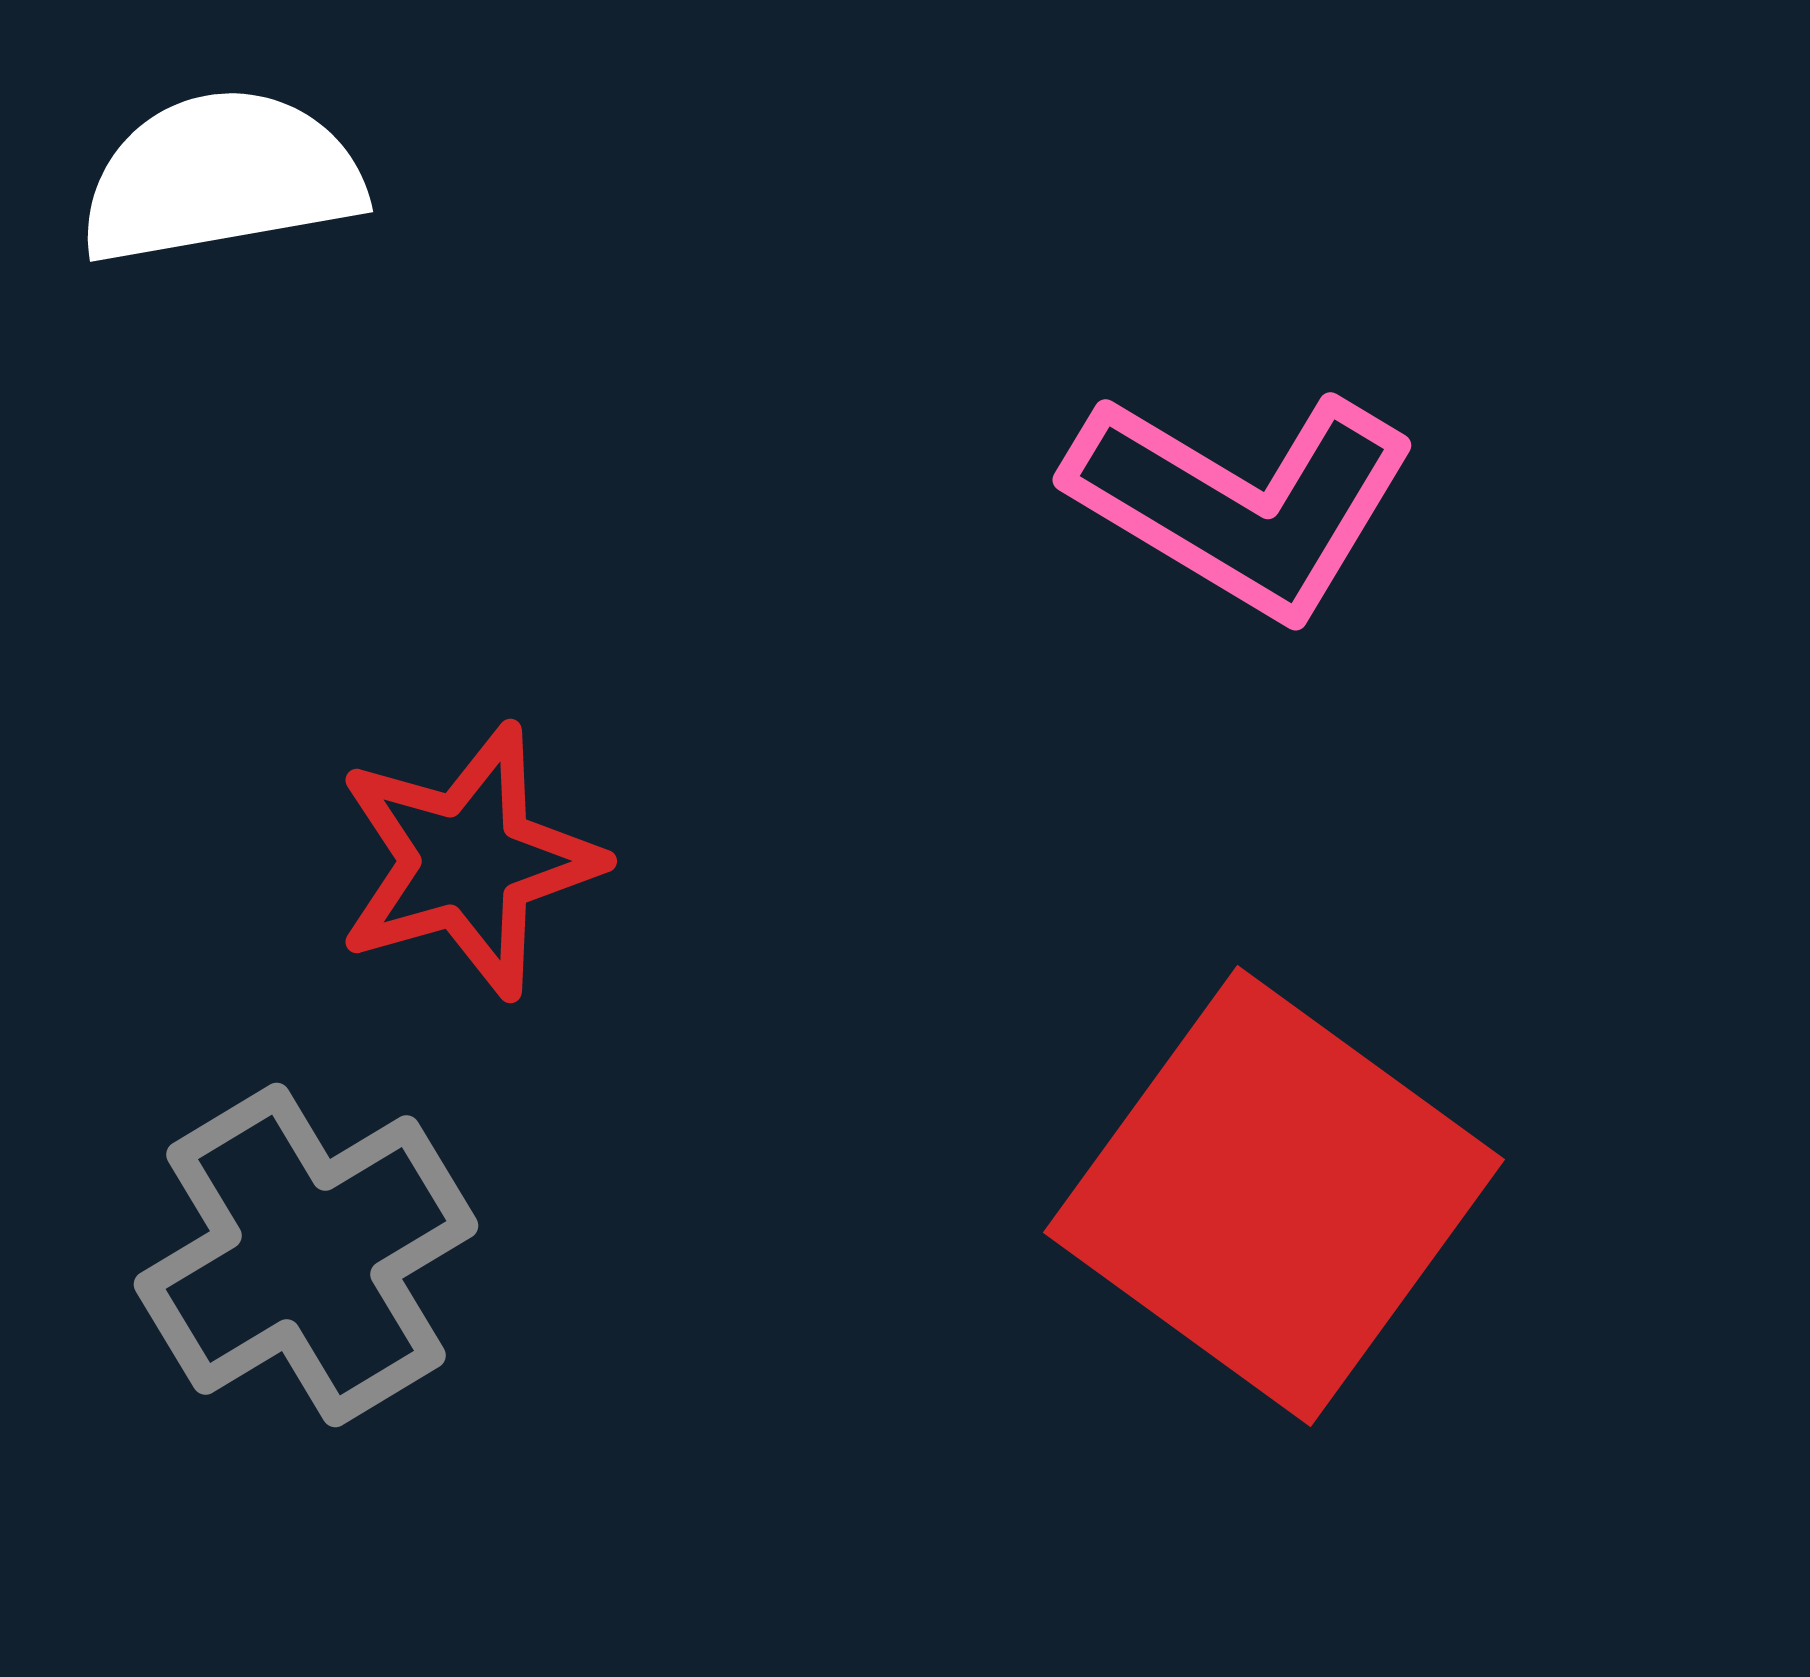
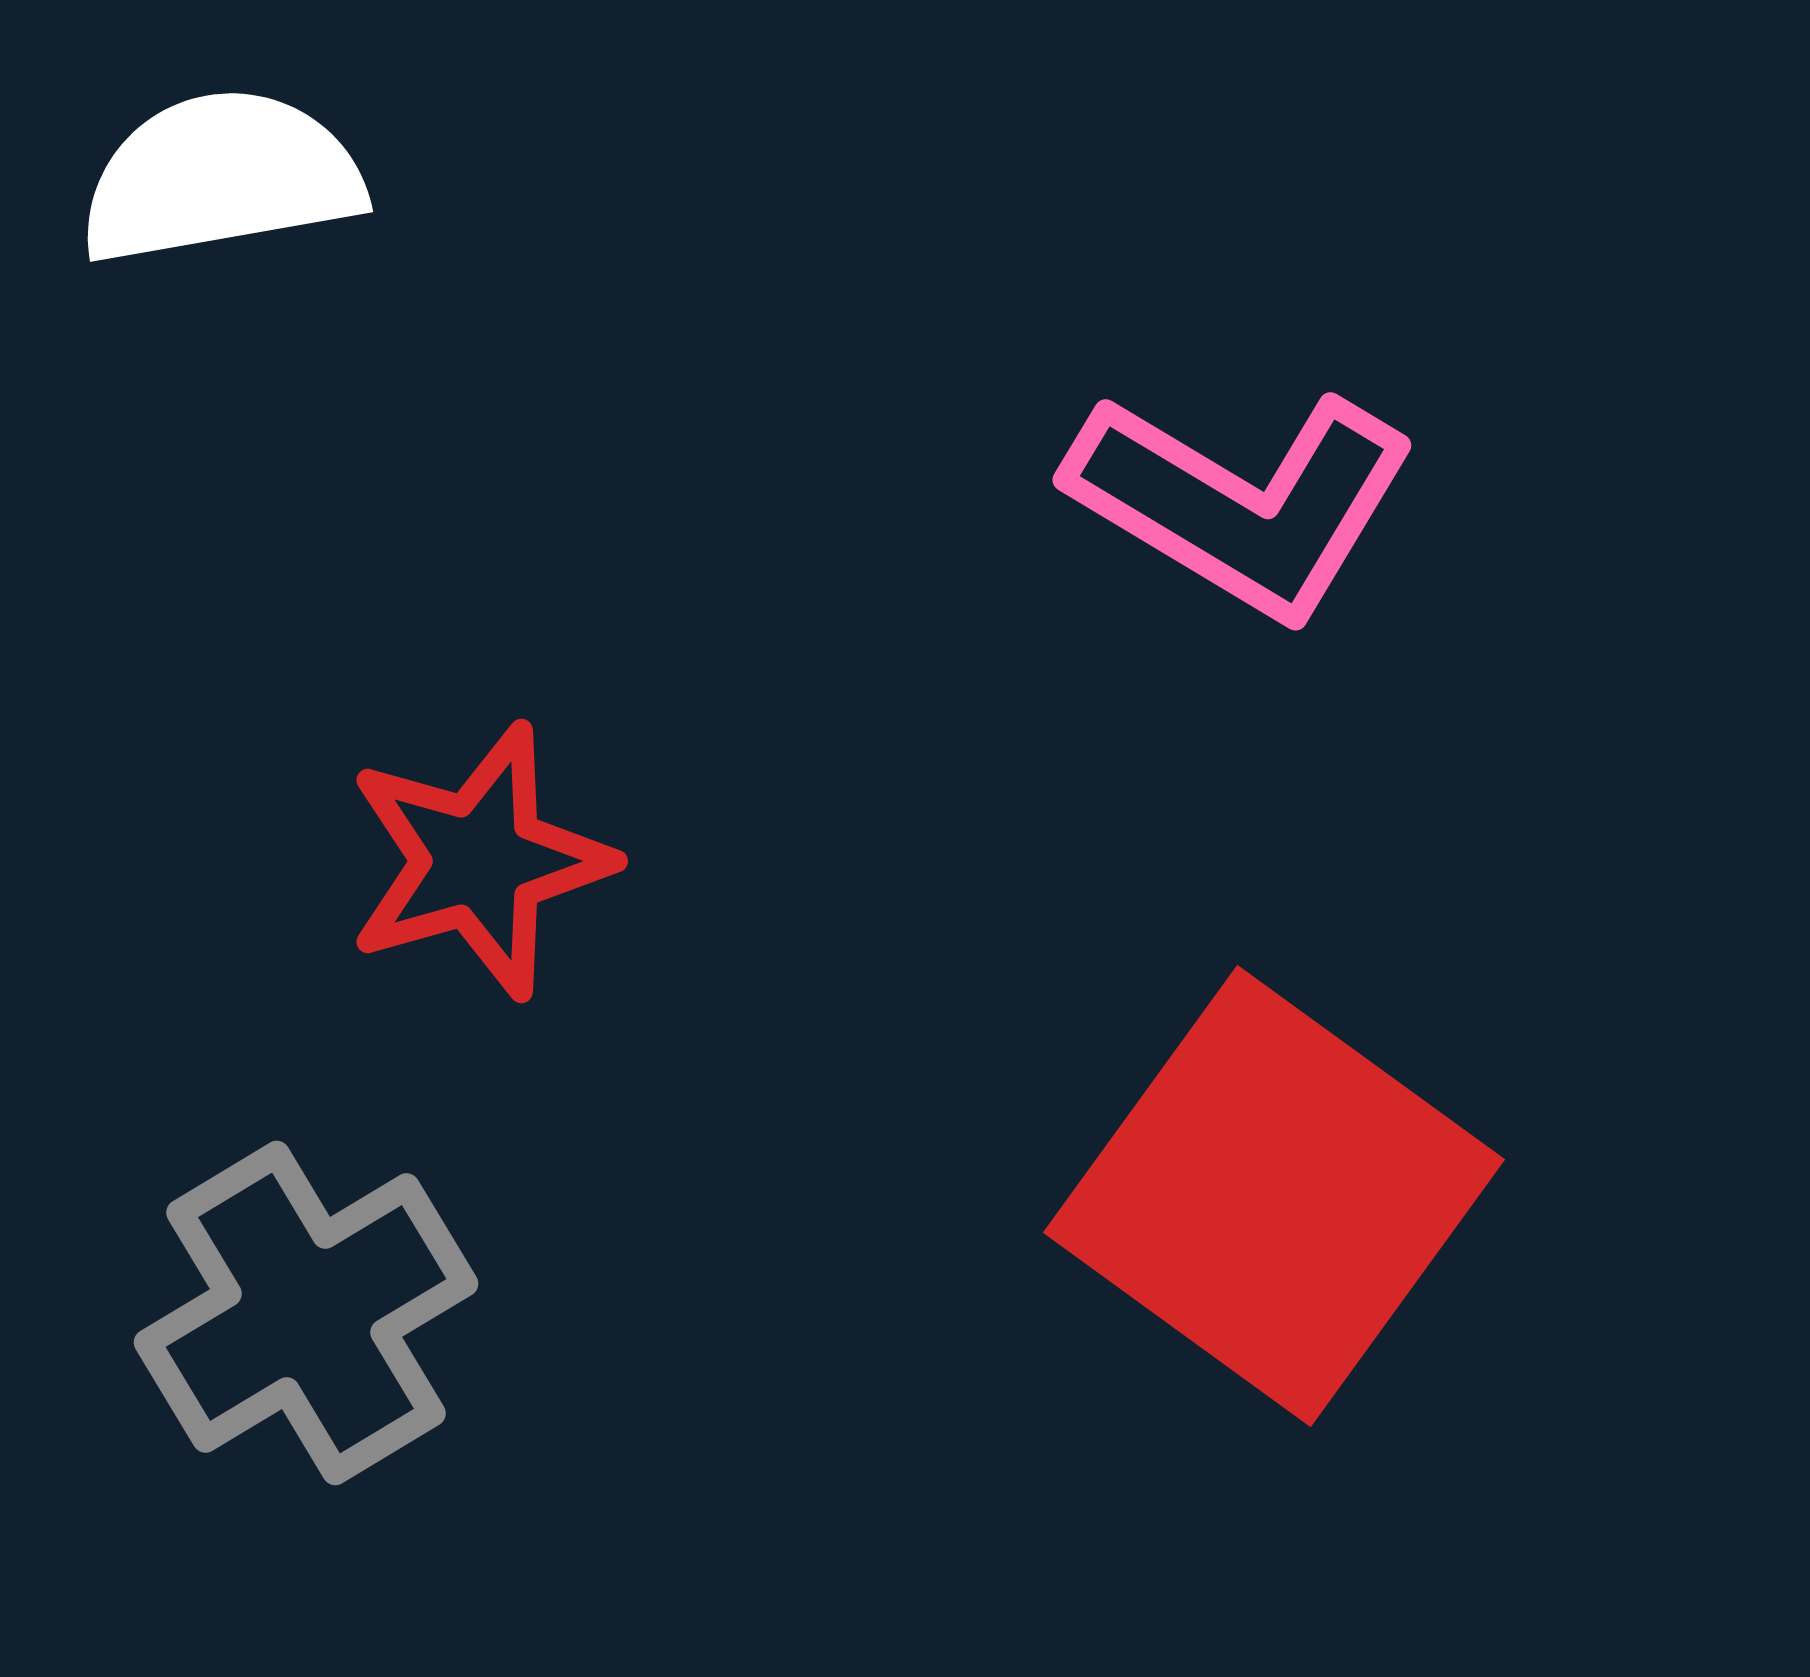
red star: moved 11 px right
gray cross: moved 58 px down
